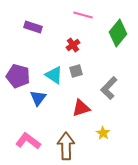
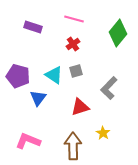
pink line: moved 9 px left, 4 px down
red cross: moved 1 px up
red triangle: moved 1 px left, 1 px up
pink L-shape: rotated 15 degrees counterclockwise
brown arrow: moved 7 px right
